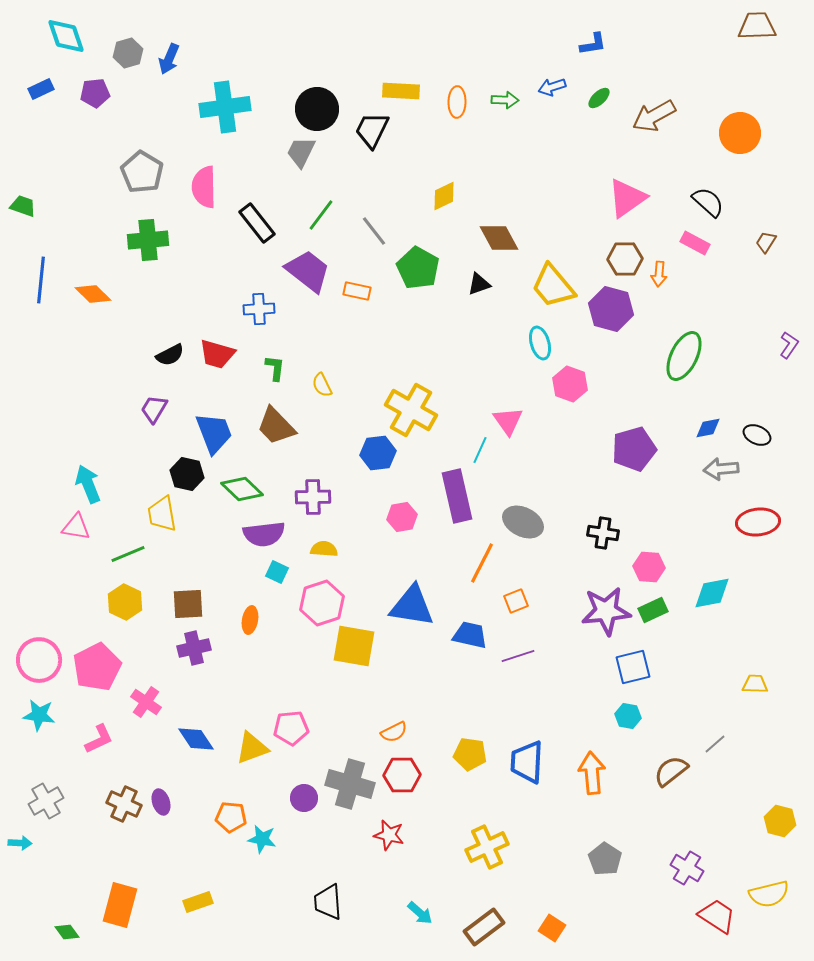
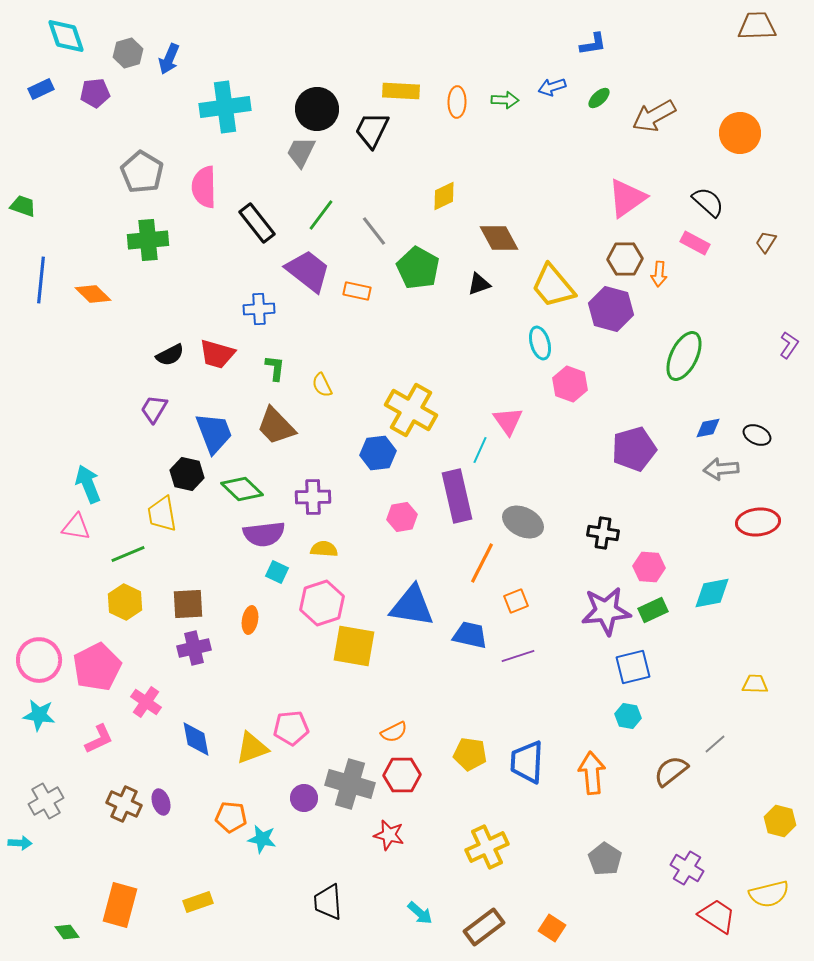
blue diamond at (196, 739): rotated 24 degrees clockwise
